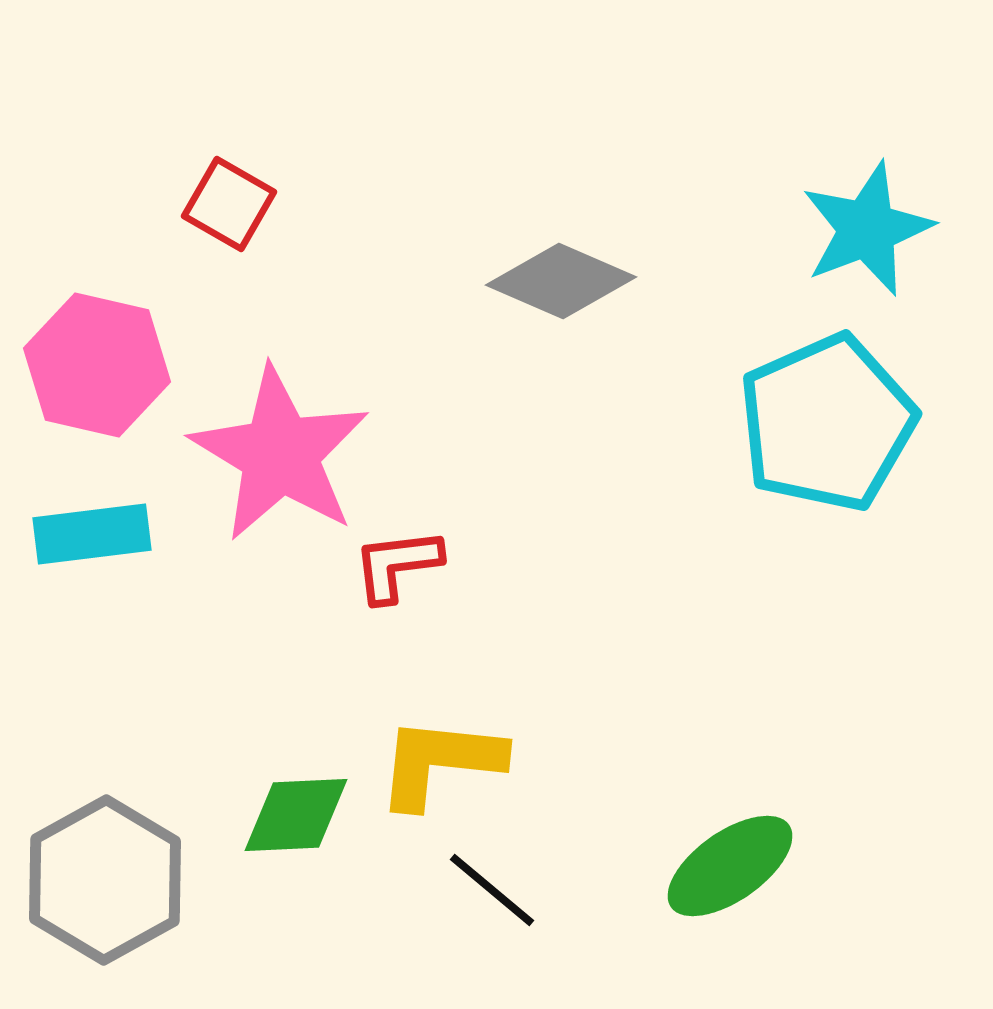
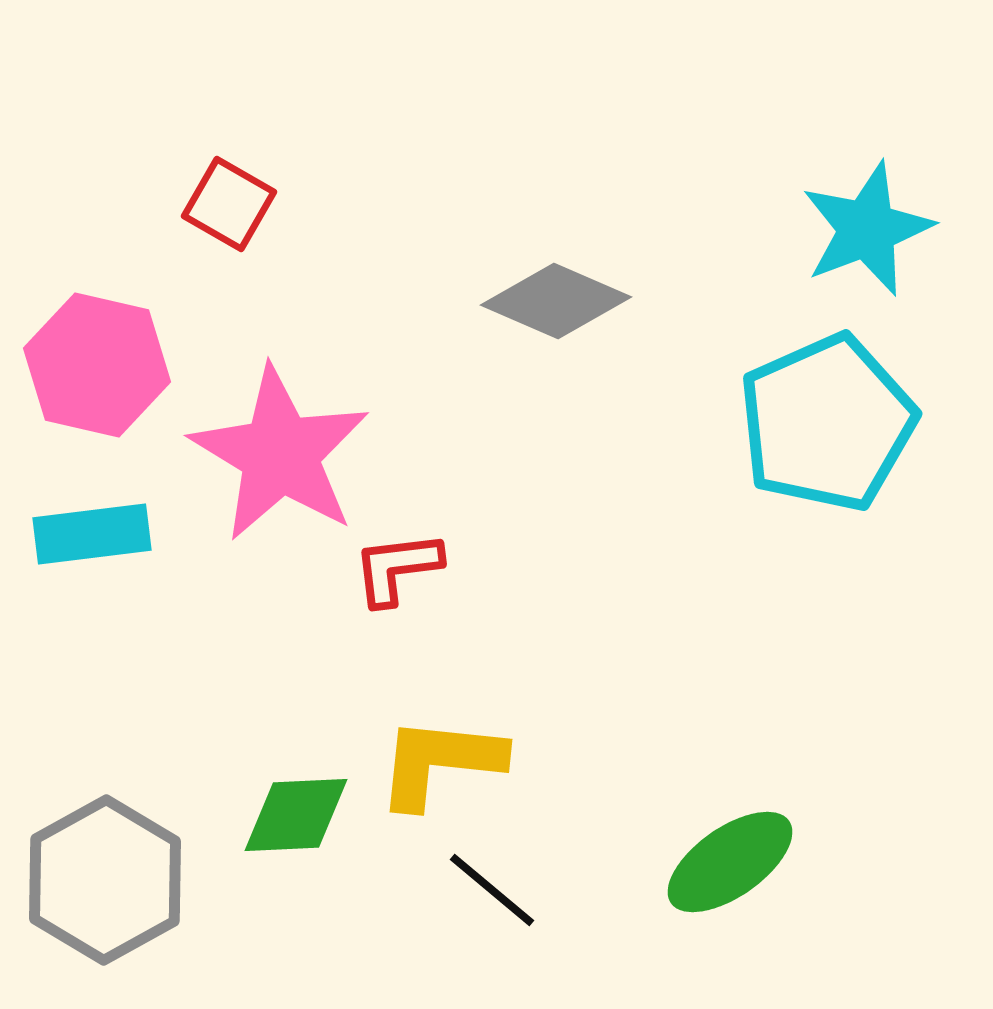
gray diamond: moved 5 px left, 20 px down
red L-shape: moved 3 px down
green ellipse: moved 4 px up
